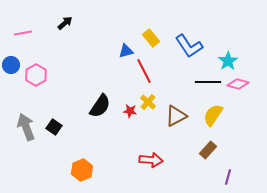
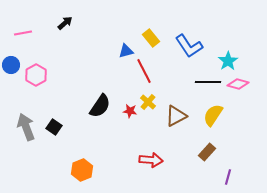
brown rectangle: moved 1 px left, 2 px down
